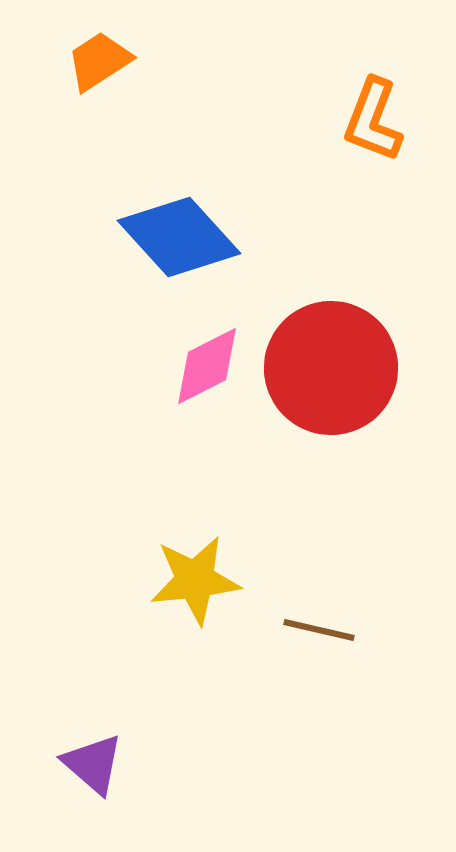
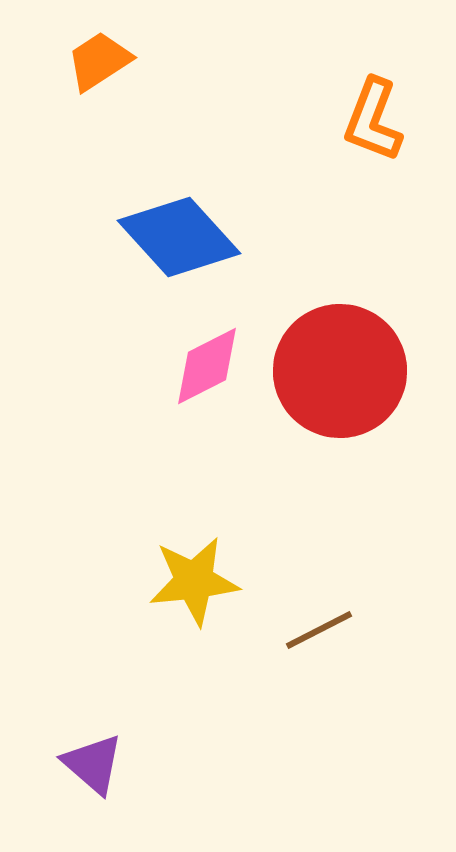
red circle: moved 9 px right, 3 px down
yellow star: moved 1 px left, 1 px down
brown line: rotated 40 degrees counterclockwise
